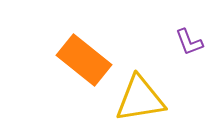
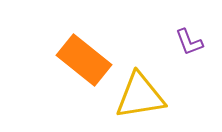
yellow triangle: moved 3 px up
